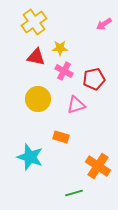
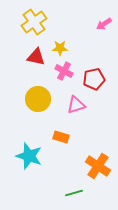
cyan star: moved 1 px left, 1 px up
